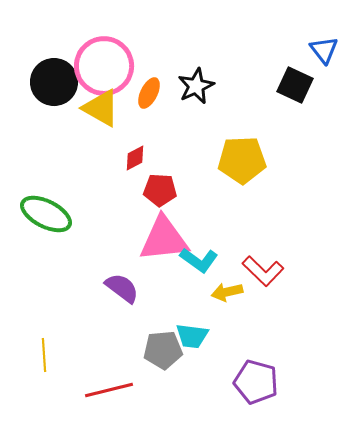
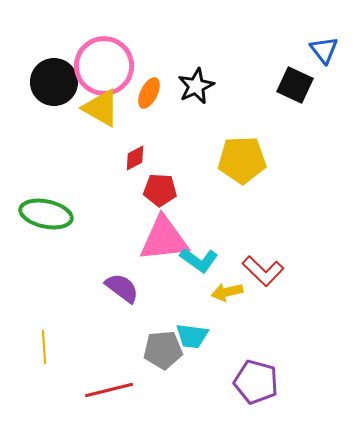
green ellipse: rotated 15 degrees counterclockwise
yellow line: moved 8 px up
